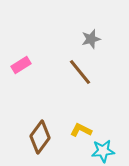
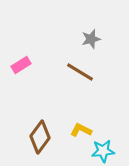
brown line: rotated 20 degrees counterclockwise
